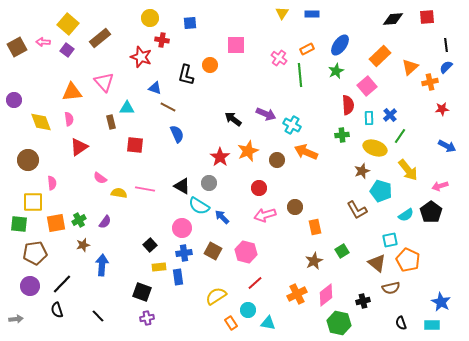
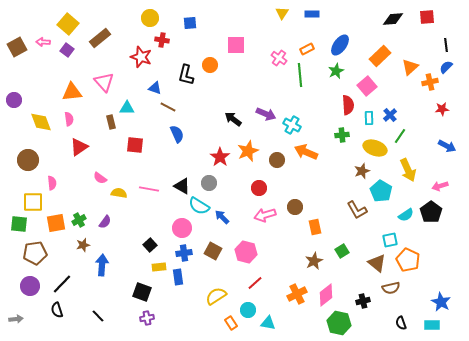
yellow arrow at (408, 170): rotated 15 degrees clockwise
pink line at (145, 189): moved 4 px right
cyan pentagon at (381, 191): rotated 15 degrees clockwise
